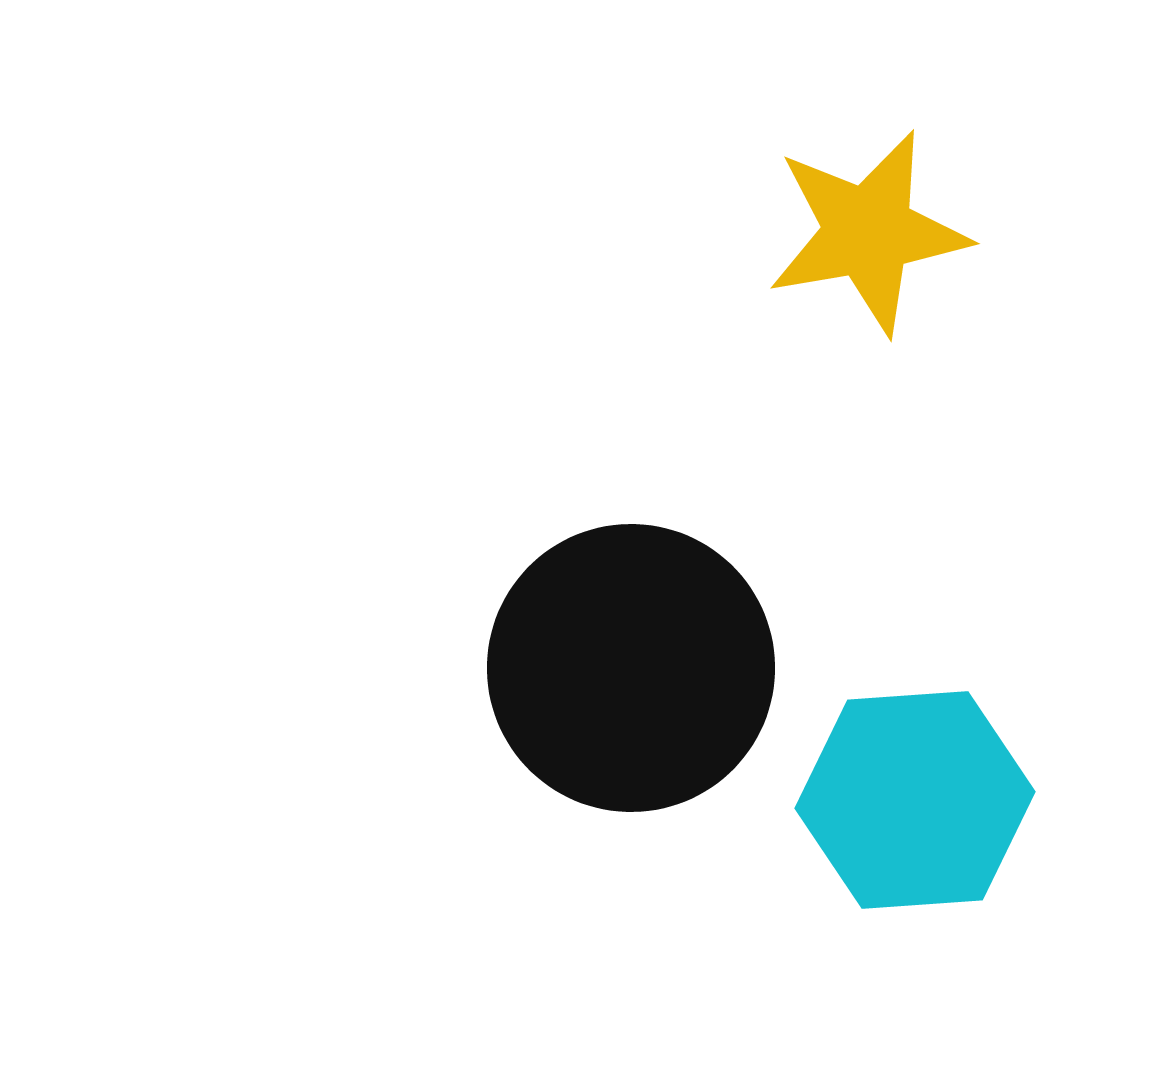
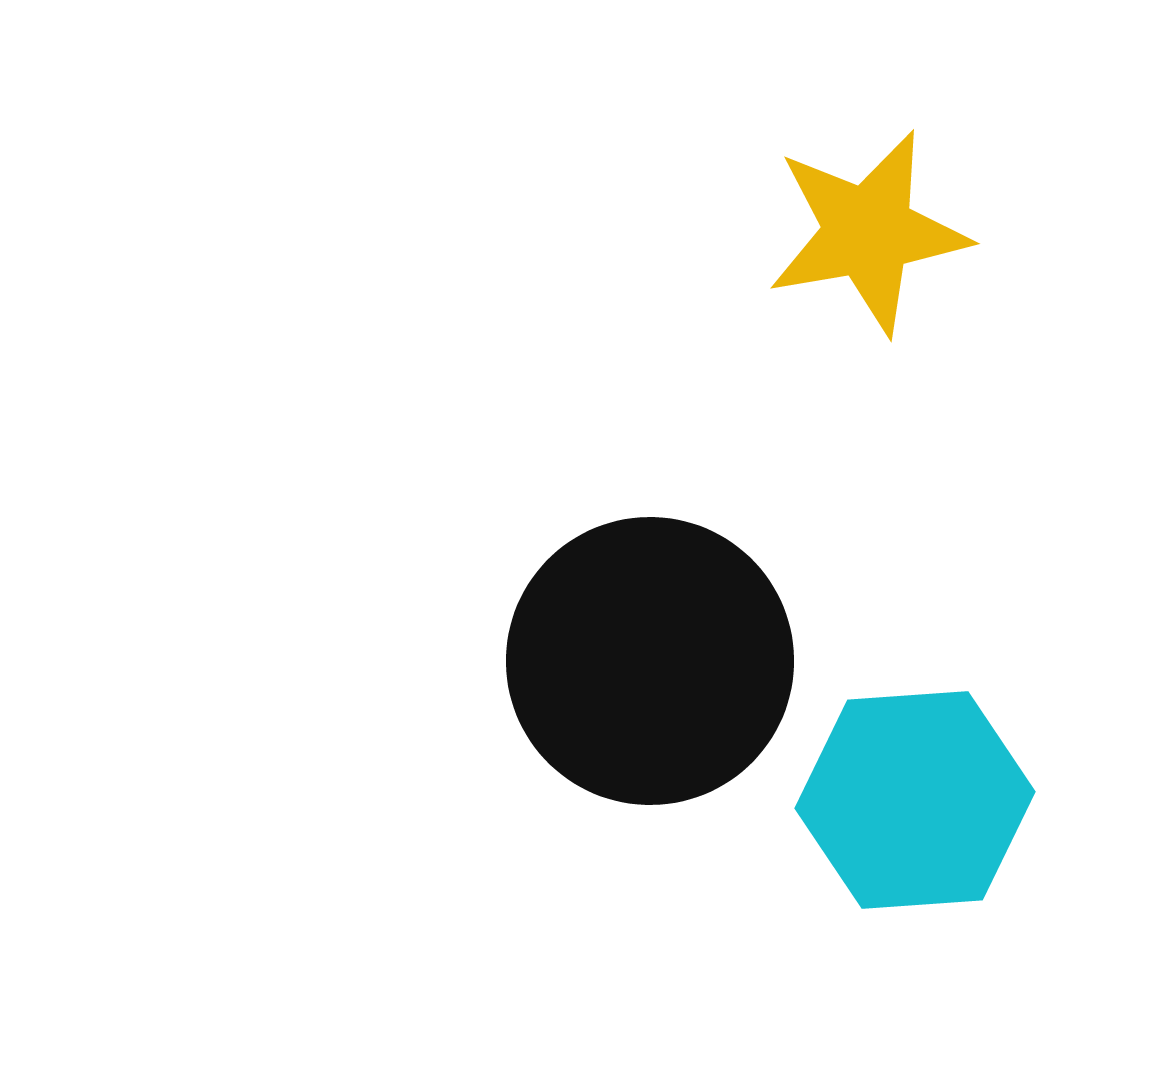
black circle: moved 19 px right, 7 px up
